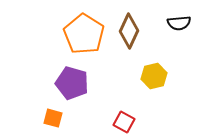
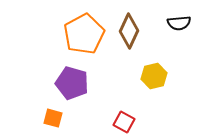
orange pentagon: rotated 12 degrees clockwise
